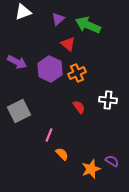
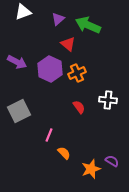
orange semicircle: moved 2 px right, 1 px up
